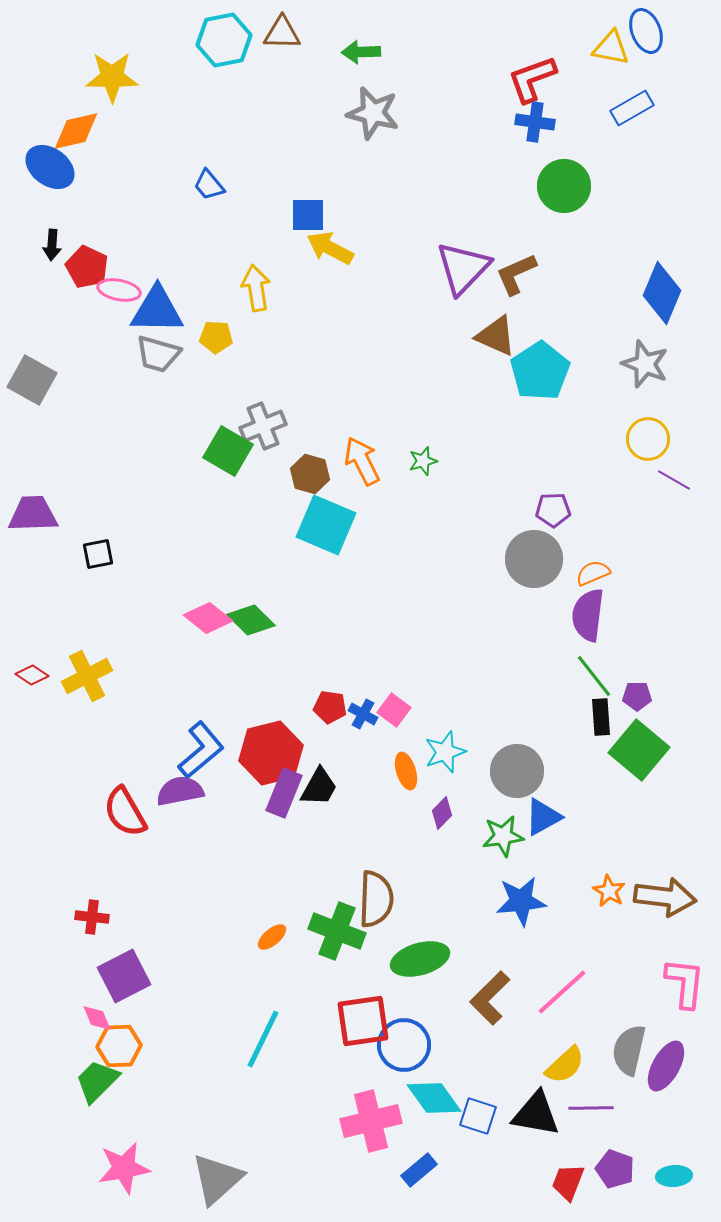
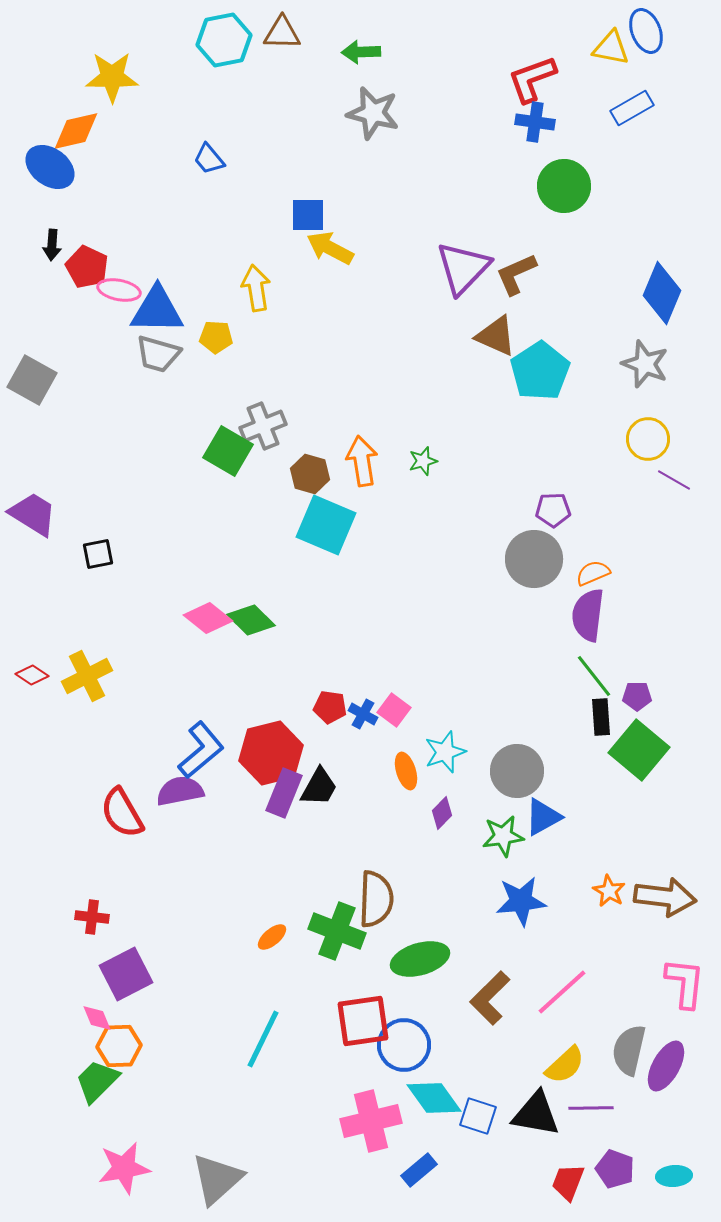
blue trapezoid at (209, 185): moved 26 px up
orange arrow at (362, 461): rotated 18 degrees clockwise
purple trapezoid at (33, 514): rotated 34 degrees clockwise
red semicircle at (125, 812): moved 3 px left, 1 px down
purple square at (124, 976): moved 2 px right, 2 px up
